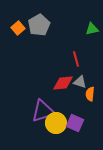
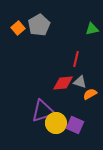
red line: rotated 28 degrees clockwise
orange semicircle: rotated 56 degrees clockwise
purple square: moved 2 px down
